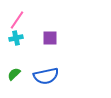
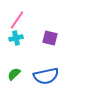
purple square: rotated 14 degrees clockwise
